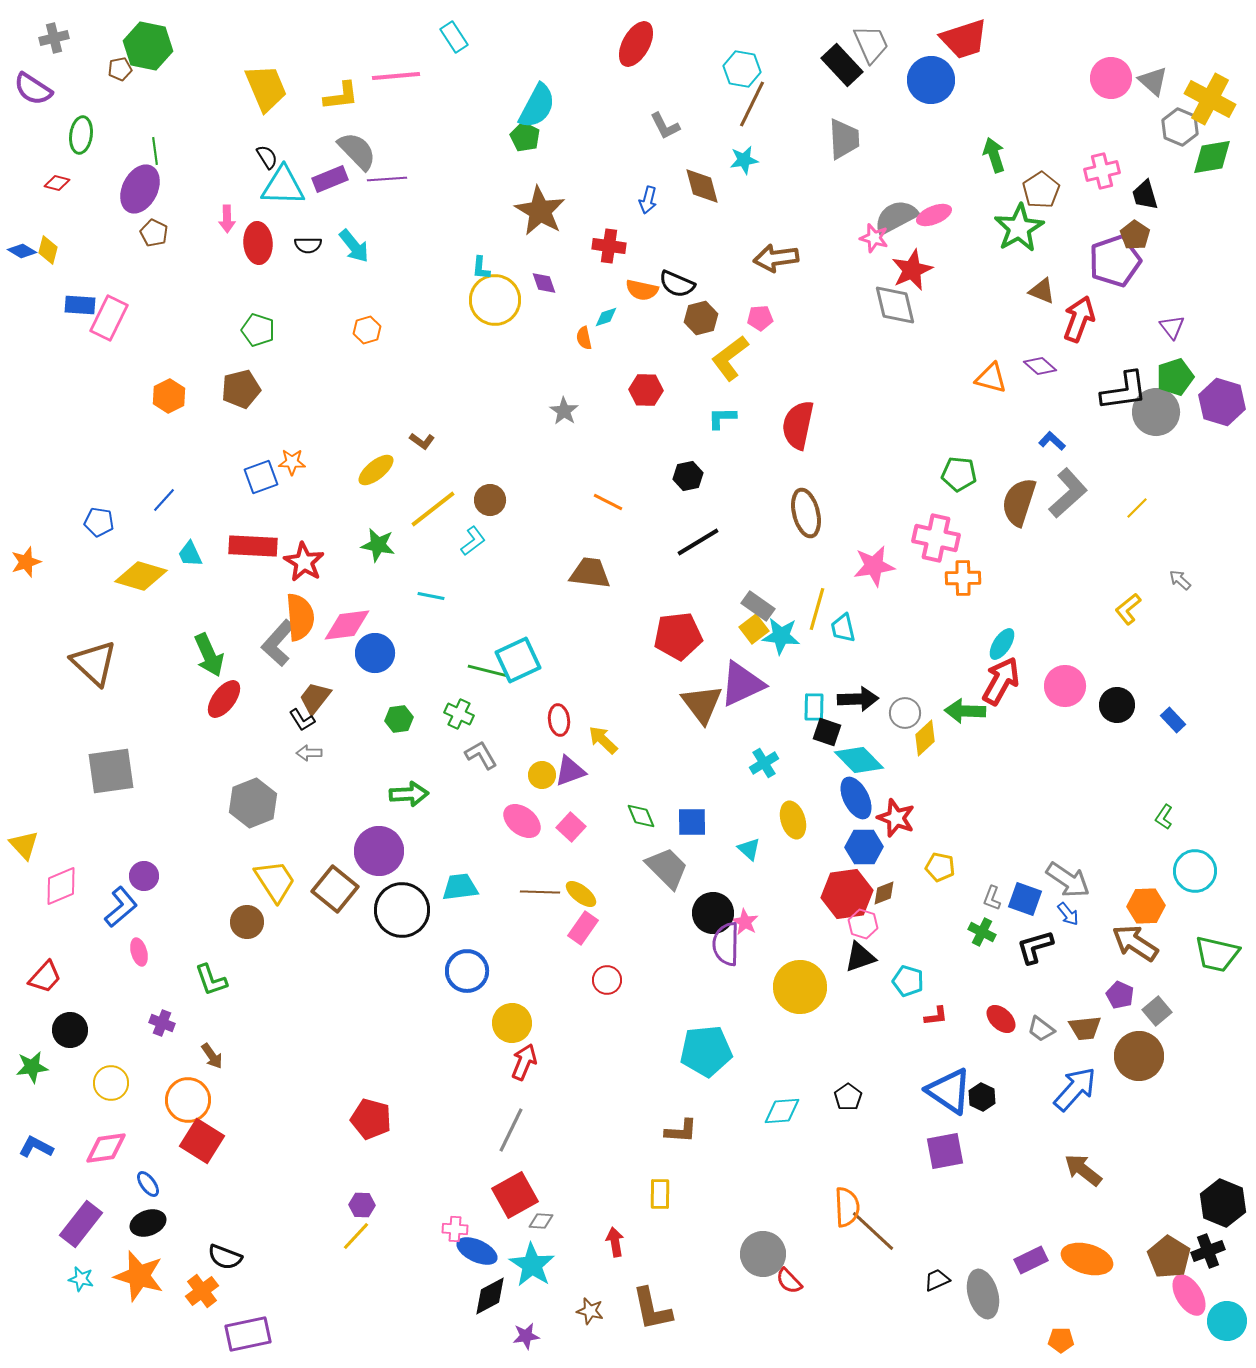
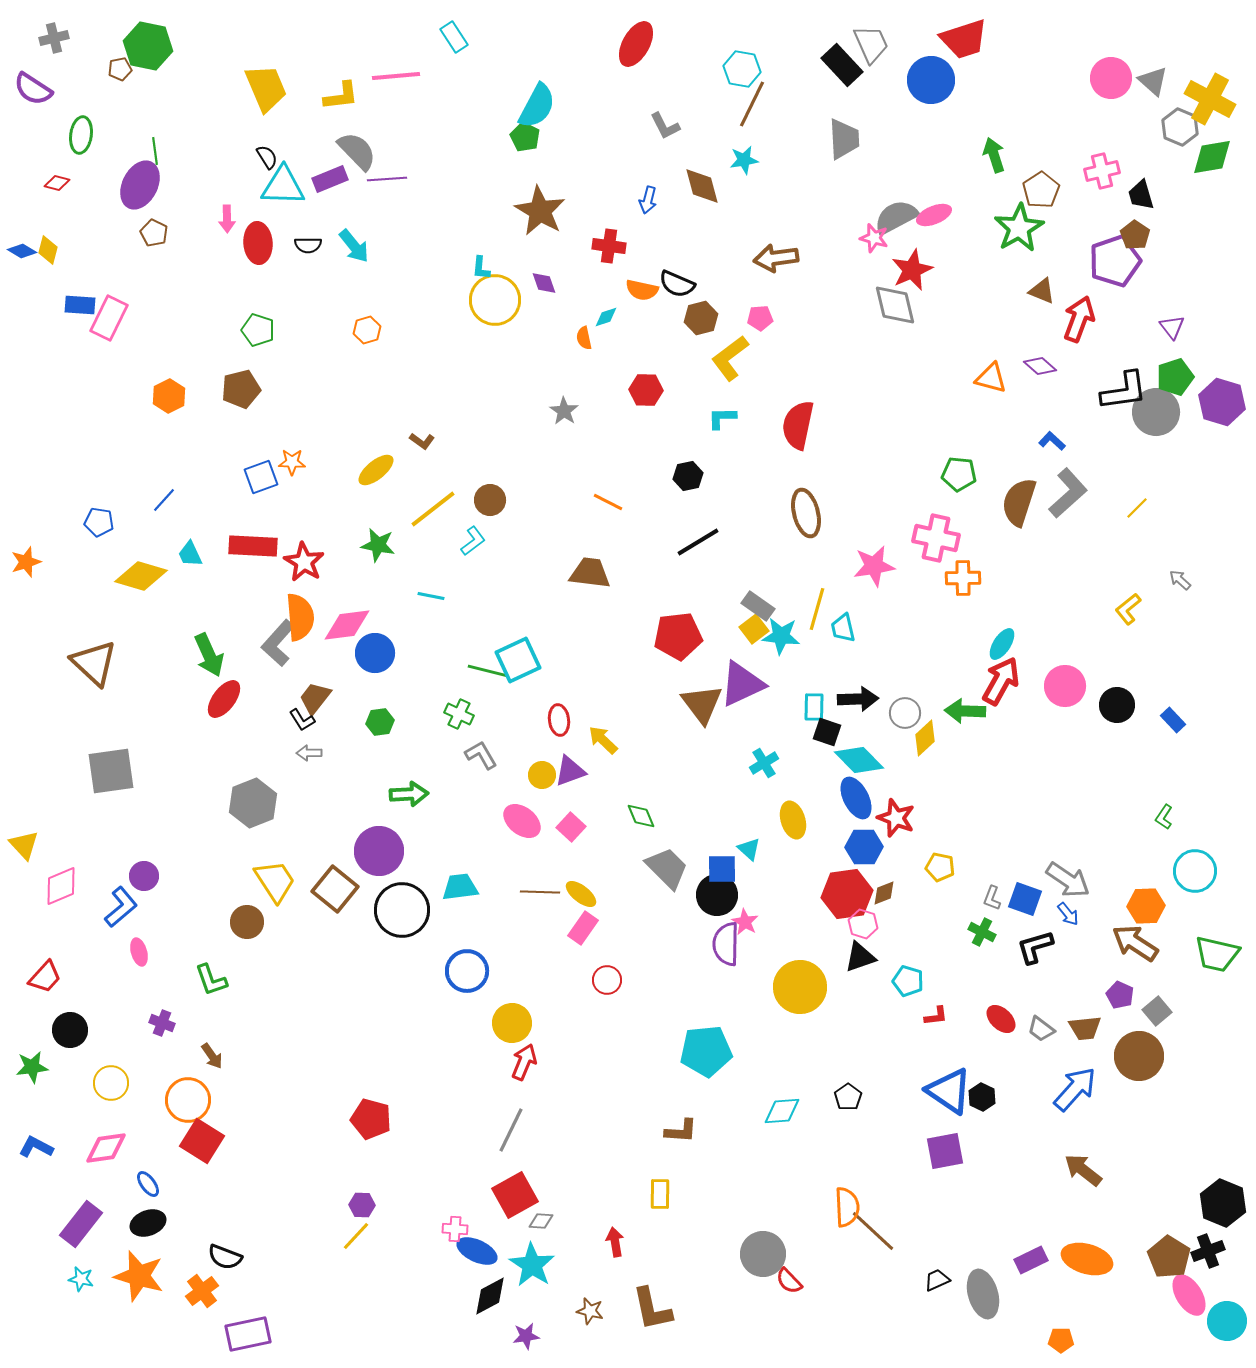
purple ellipse at (140, 189): moved 4 px up
black trapezoid at (1145, 195): moved 4 px left
green hexagon at (399, 719): moved 19 px left, 3 px down
blue square at (692, 822): moved 30 px right, 47 px down
black circle at (713, 913): moved 4 px right, 18 px up
